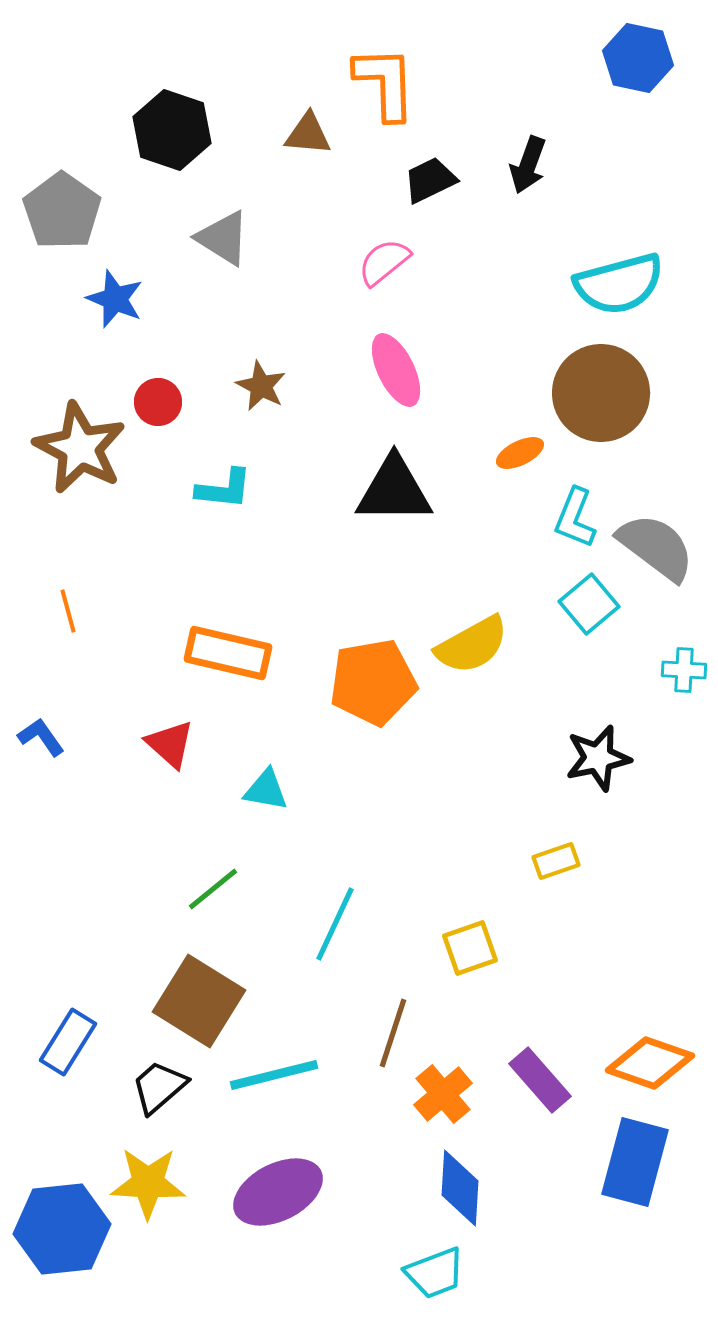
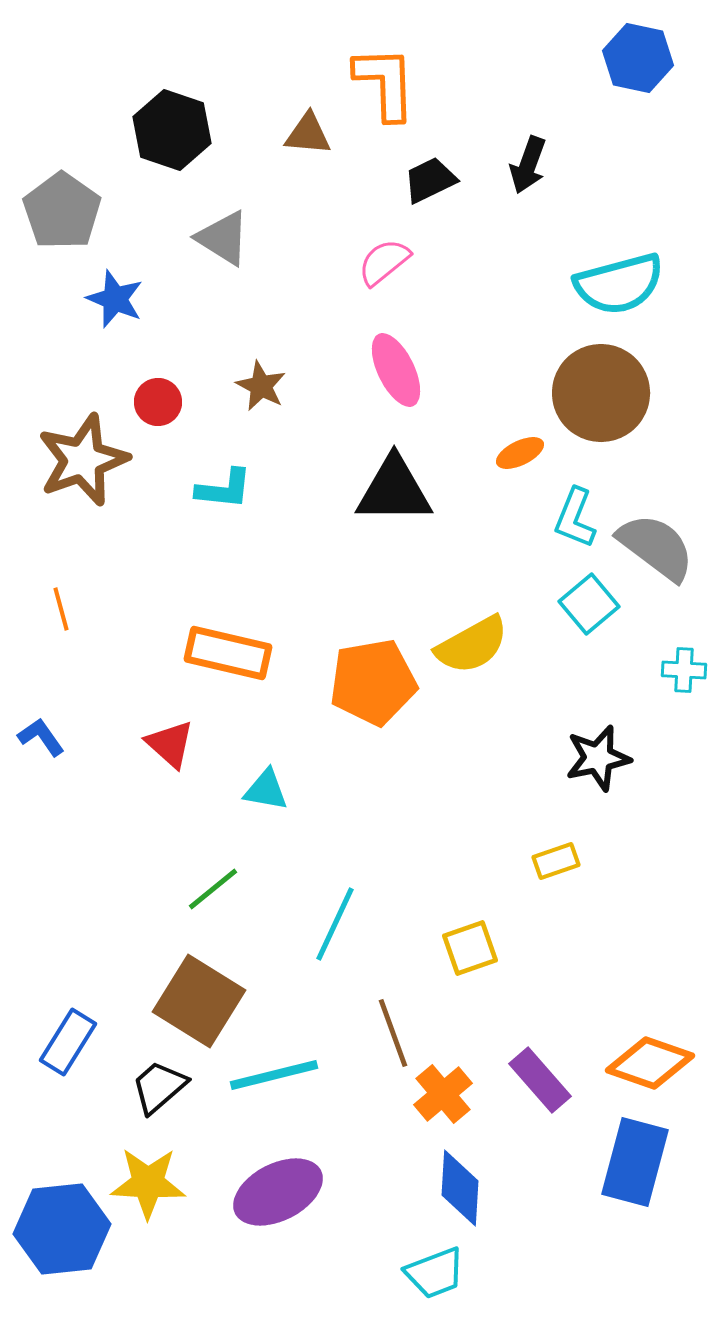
brown star at (80, 448): moved 3 px right, 12 px down; rotated 24 degrees clockwise
orange line at (68, 611): moved 7 px left, 2 px up
brown line at (393, 1033): rotated 38 degrees counterclockwise
